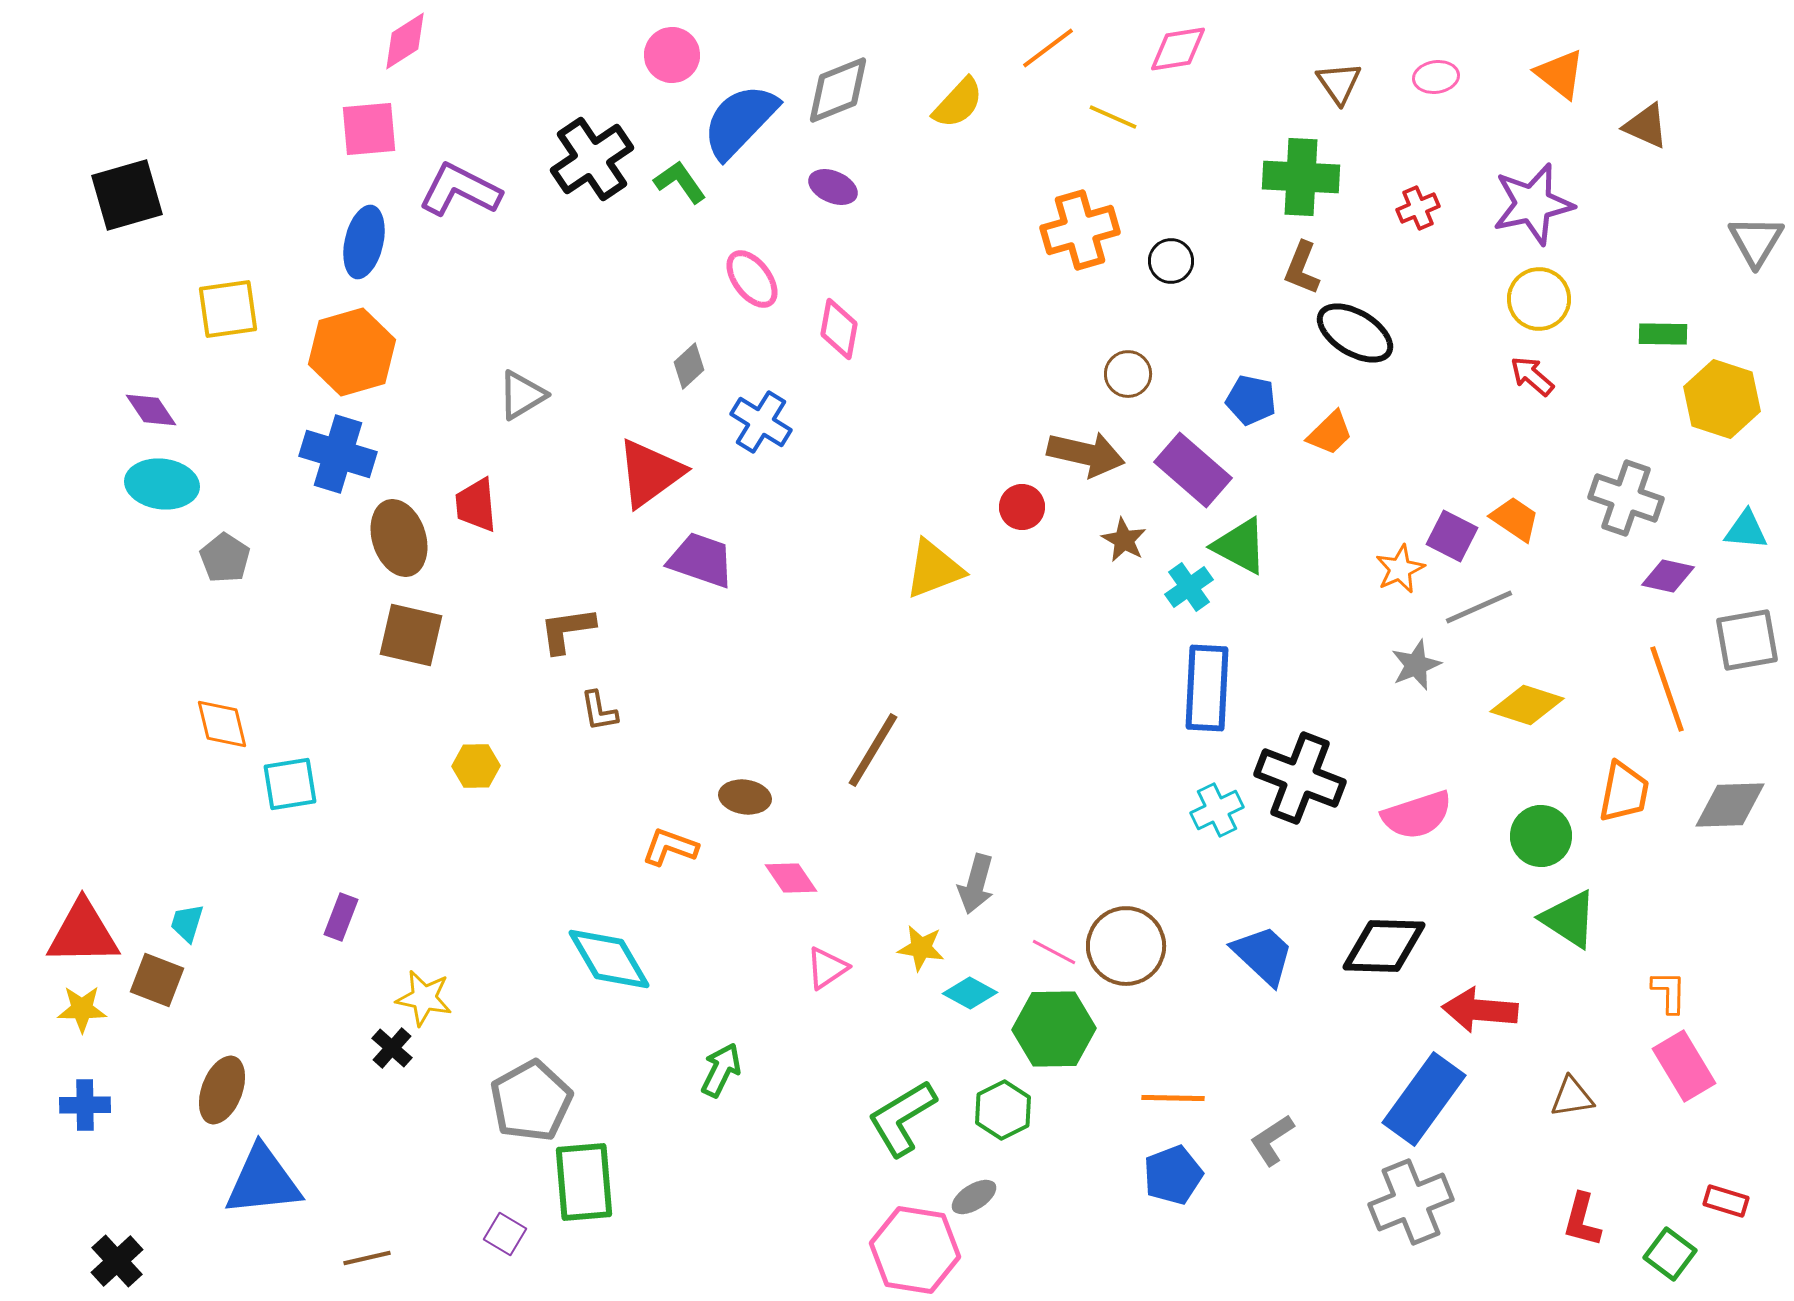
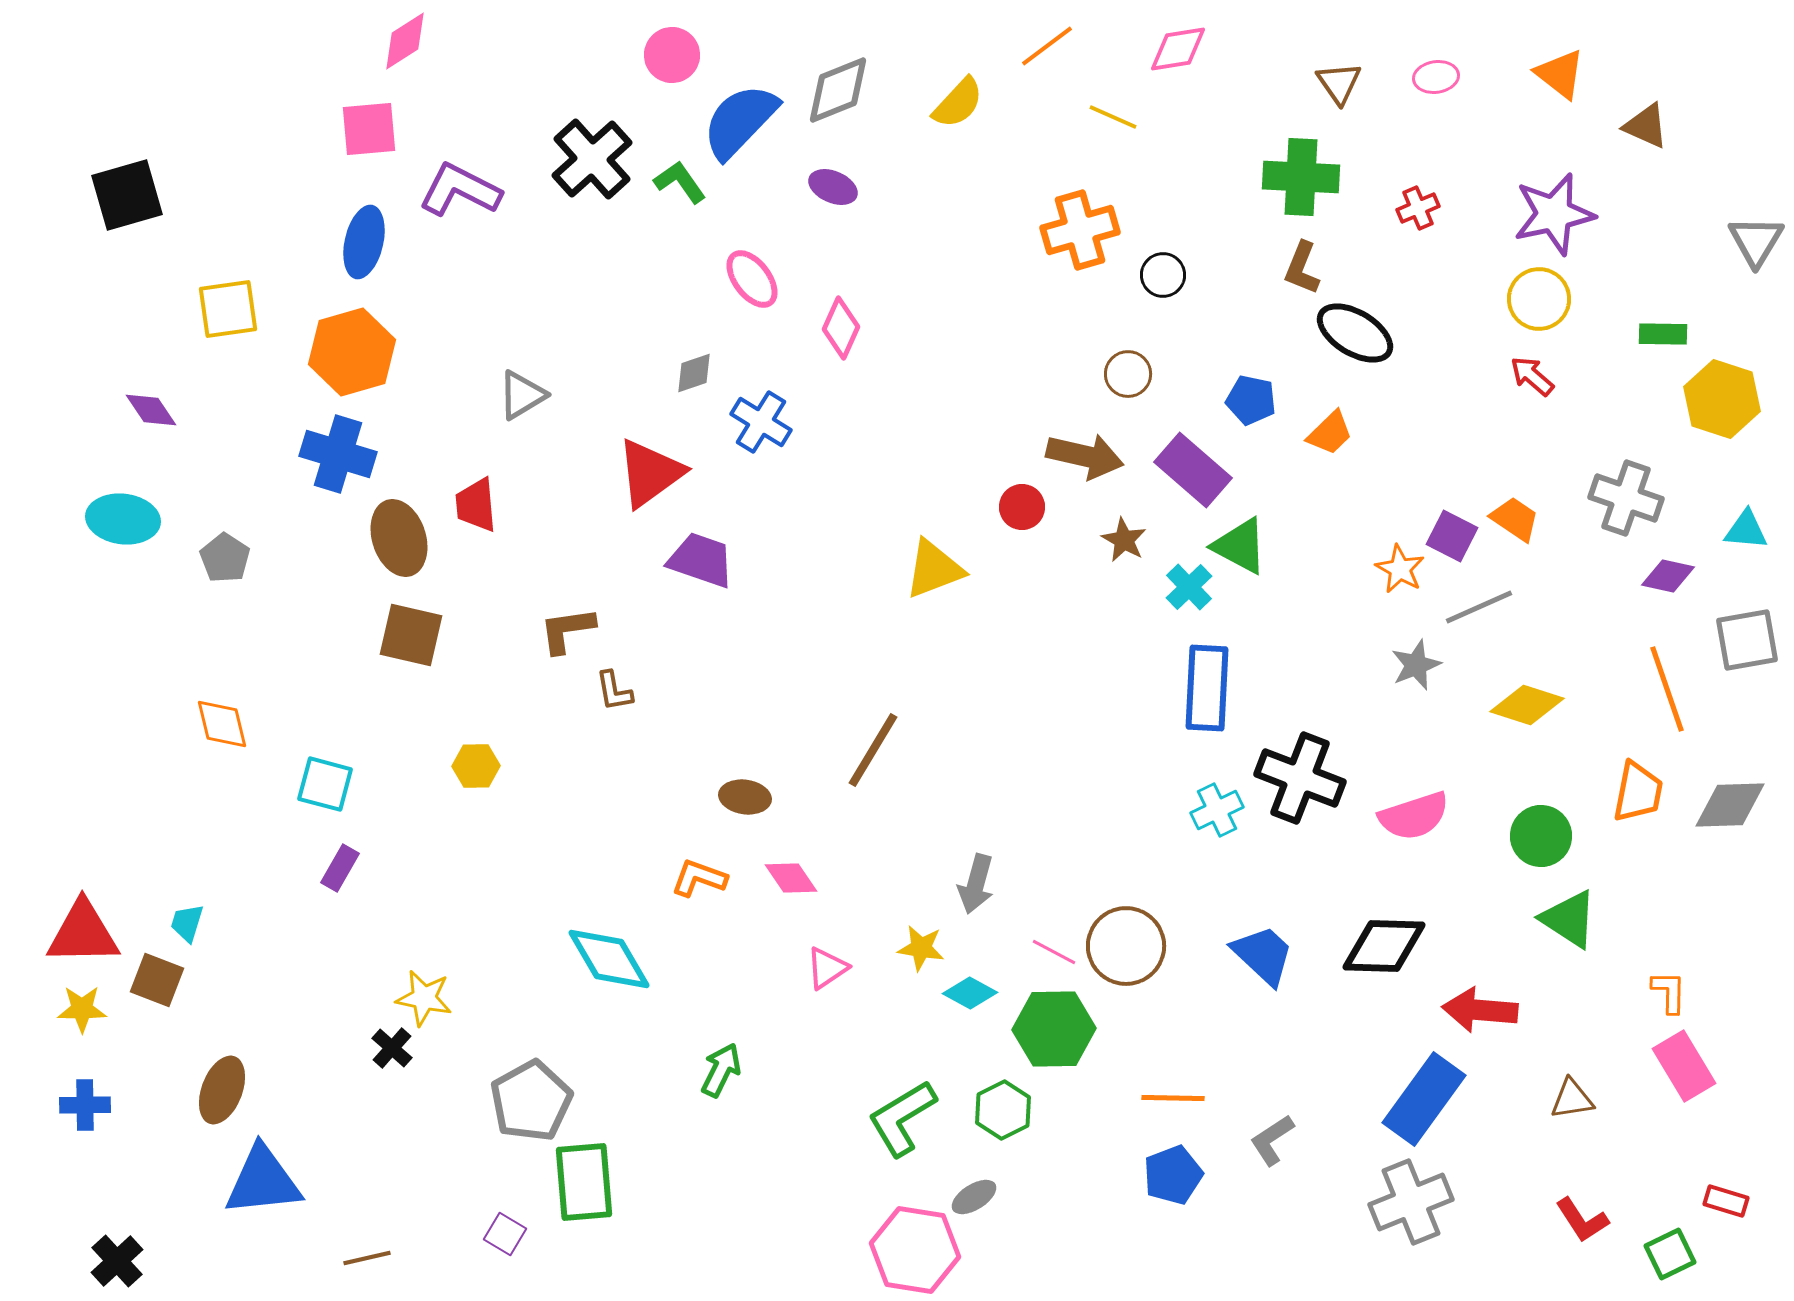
orange line at (1048, 48): moved 1 px left, 2 px up
black cross at (592, 159): rotated 8 degrees counterclockwise
purple star at (1533, 204): moved 21 px right, 10 px down
black circle at (1171, 261): moved 8 px left, 14 px down
pink diamond at (839, 329): moved 2 px right, 1 px up; rotated 14 degrees clockwise
gray diamond at (689, 366): moved 5 px right, 7 px down; rotated 24 degrees clockwise
brown arrow at (1086, 454): moved 1 px left, 2 px down
cyan ellipse at (162, 484): moved 39 px left, 35 px down
orange star at (1400, 569): rotated 18 degrees counterclockwise
cyan cross at (1189, 587): rotated 9 degrees counterclockwise
brown L-shape at (599, 711): moved 15 px right, 20 px up
cyan square at (290, 784): moved 35 px right; rotated 24 degrees clockwise
orange trapezoid at (1624, 792): moved 14 px right
pink semicircle at (1417, 815): moved 3 px left, 1 px down
orange L-shape at (670, 847): moved 29 px right, 31 px down
purple rectangle at (341, 917): moved 1 px left, 49 px up; rotated 9 degrees clockwise
brown triangle at (1572, 1097): moved 2 px down
red L-shape at (1582, 1220): rotated 48 degrees counterclockwise
green square at (1670, 1254): rotated 27 degrees clockwise
